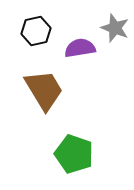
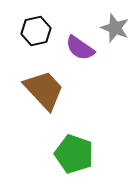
purple semicircle: rotated 136 degrees counterclockwise
brown trapezoid: rotated 12 degrees counterclockwise
